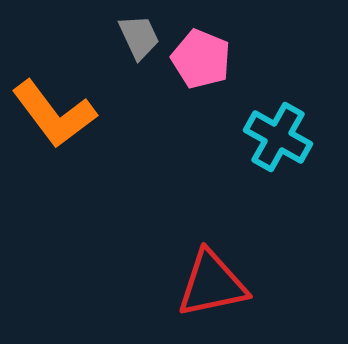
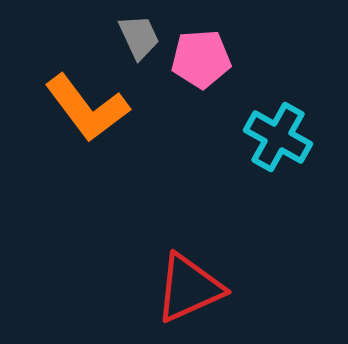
pink pentagon: rotated 26 degrees counterclockwise
orange L-shape: moved 33 px right, 6 px up
red triangle: moved 23 px left, 4 px down; rotated 12 degrees counterclockwise
